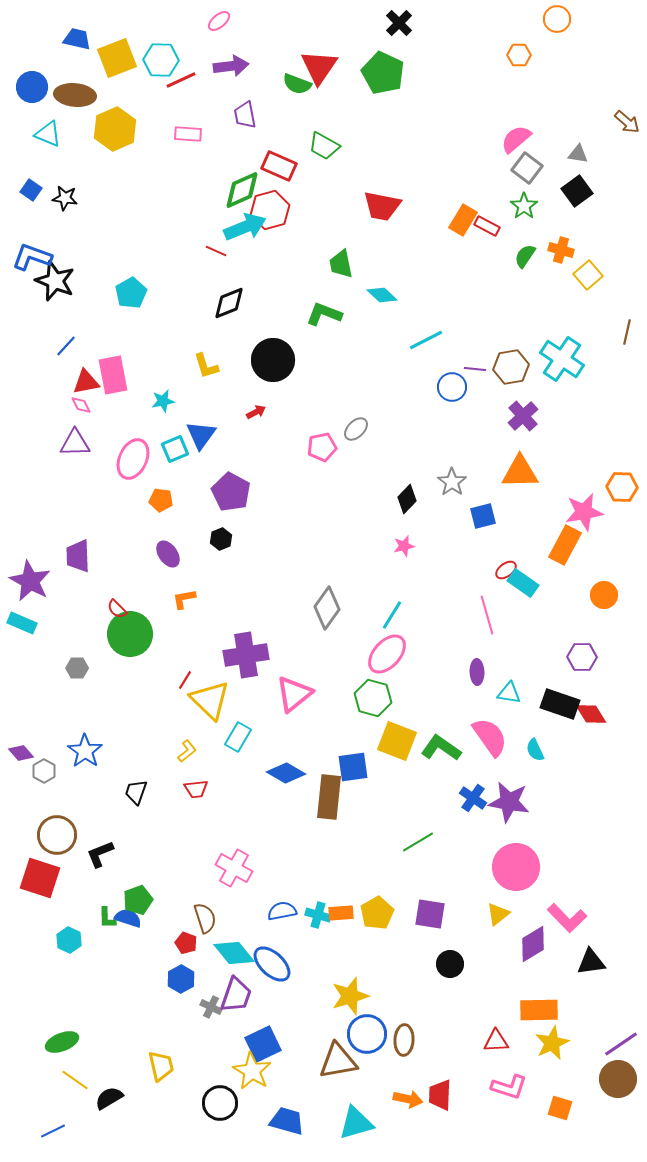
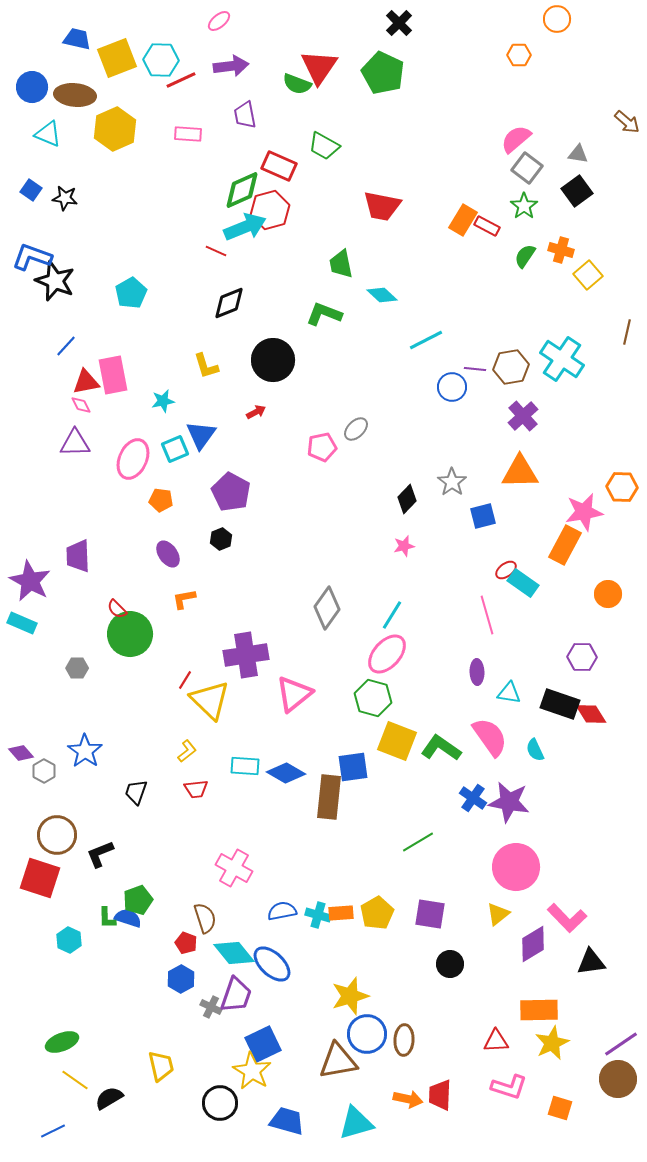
orange circle at (604, 595): moved 4 px right, 1 px up
cyan rectangle at (238, 737): moved 7 px right, 29 px down; rotated 64 degrees clockwise
